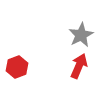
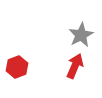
red arrow: moved 4 px left
